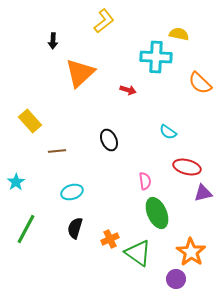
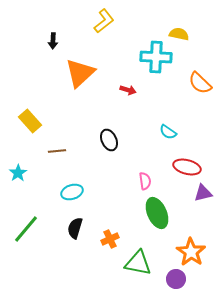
cyan star: moved 2 px right, 9 px up
green line: rotated 12 degrees clockwise
green triangle: moved 10 px down; rotated 24 degrees counterclockwise
